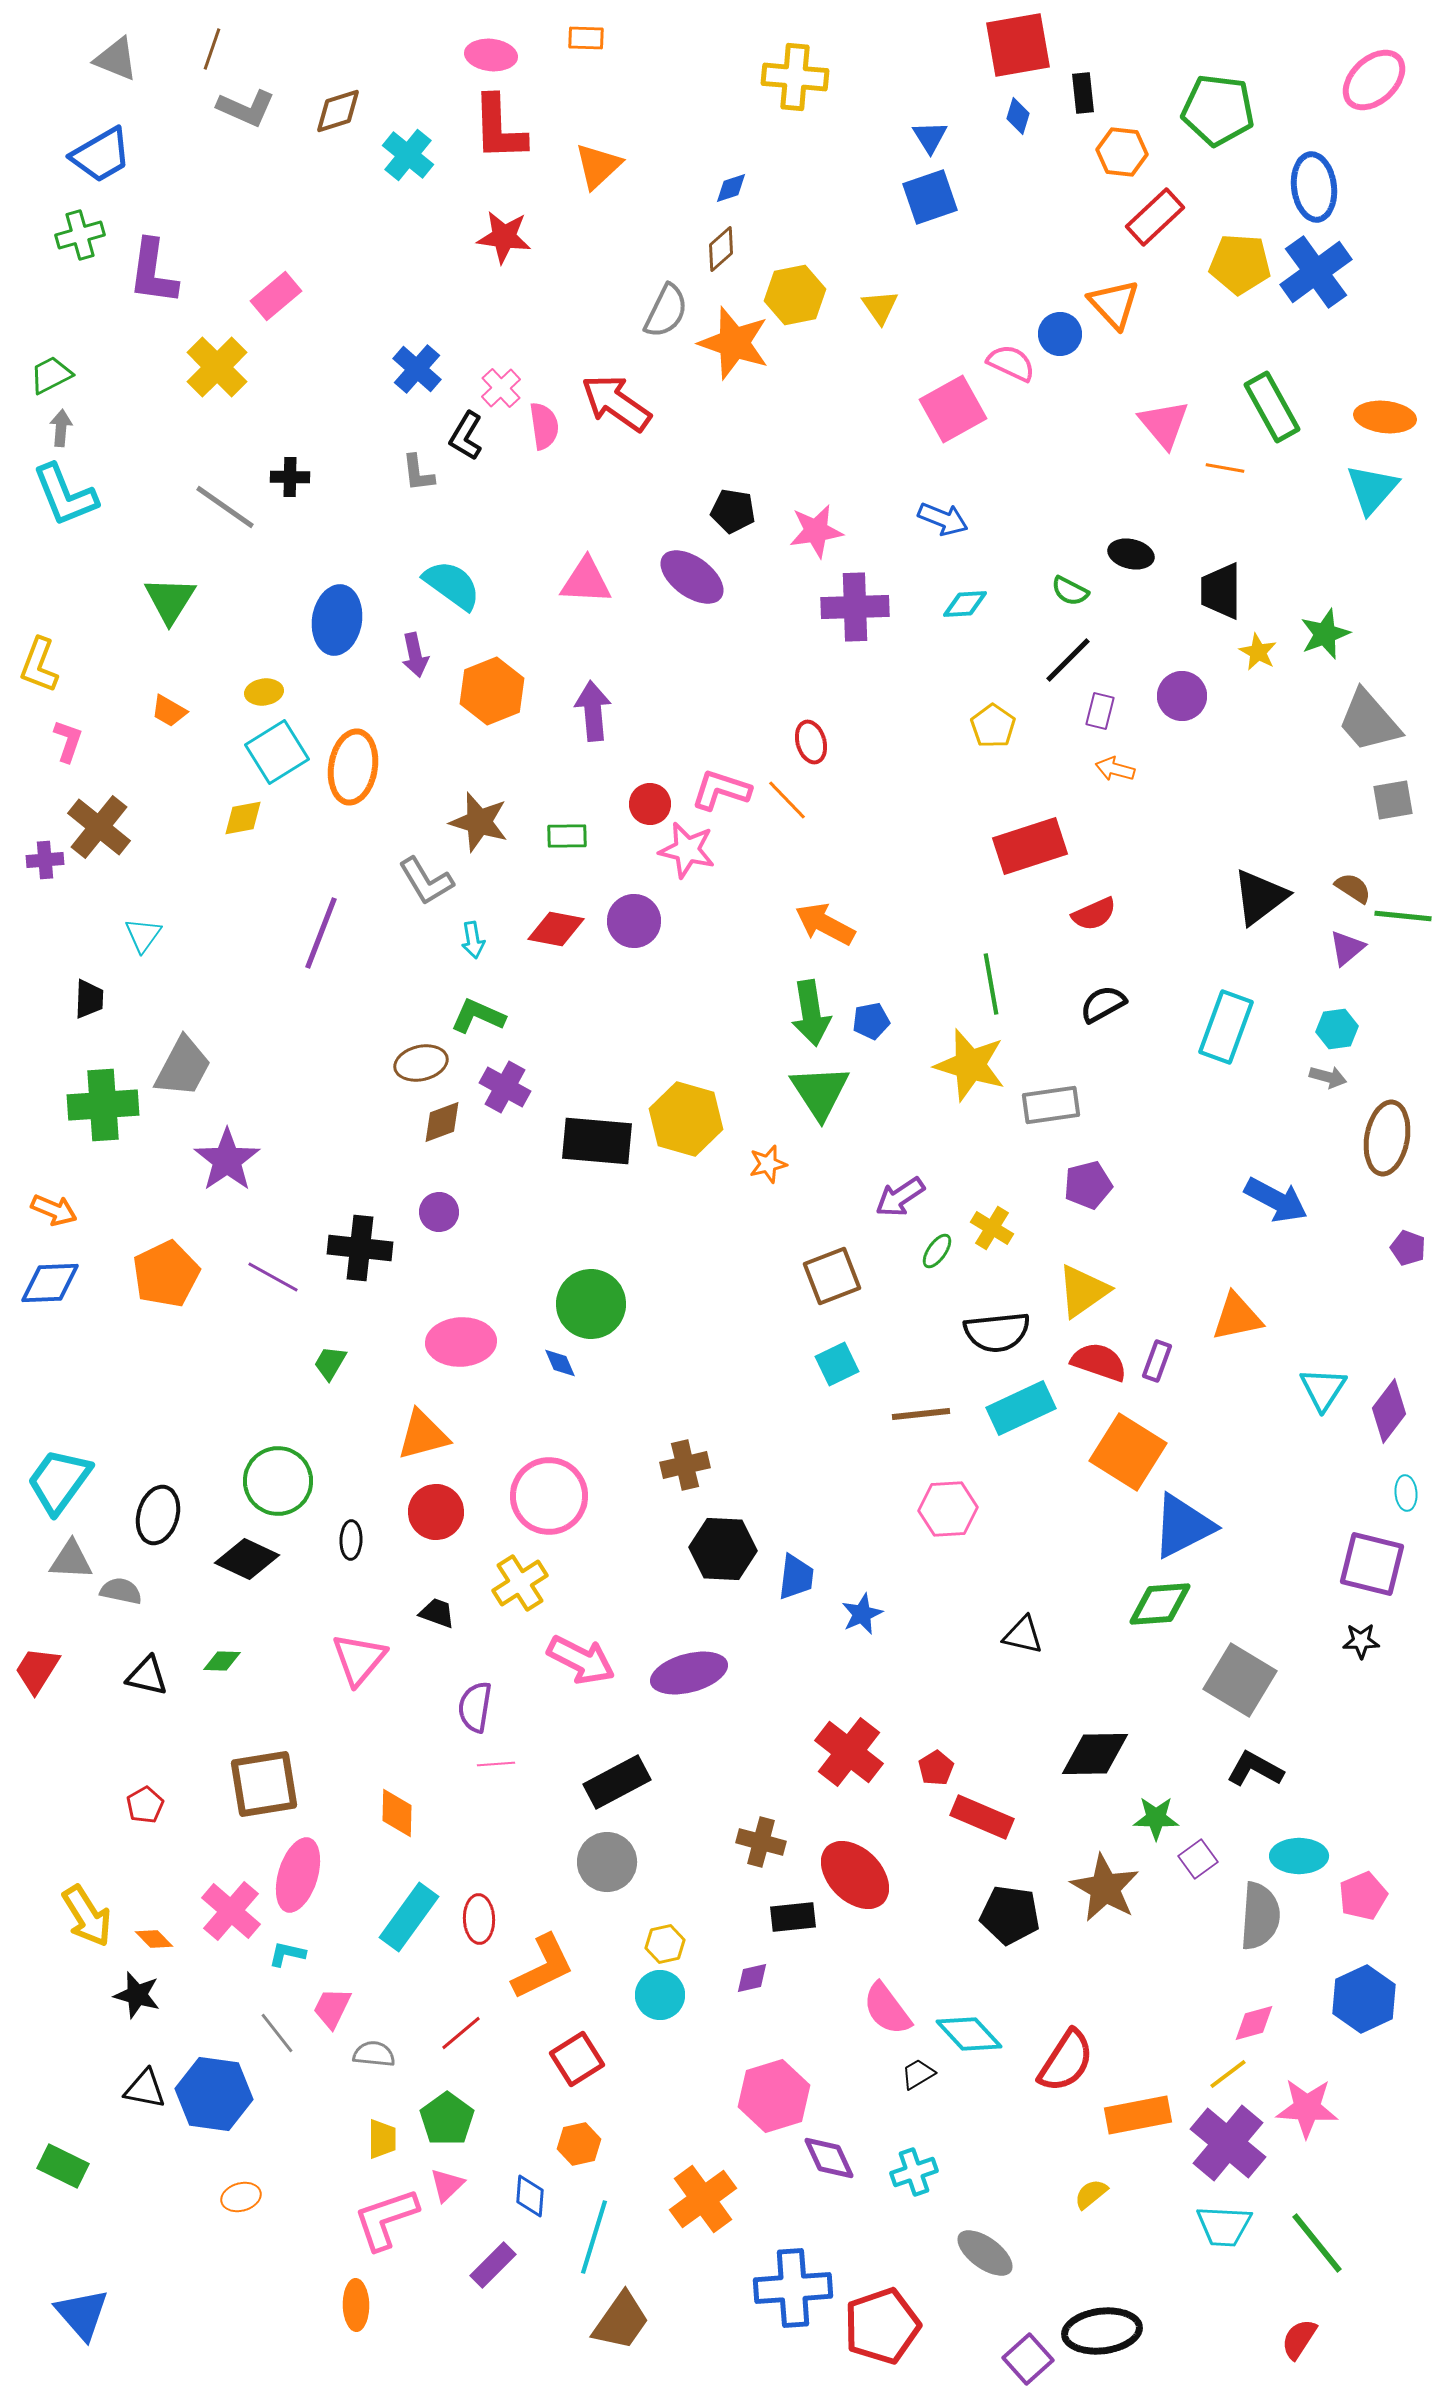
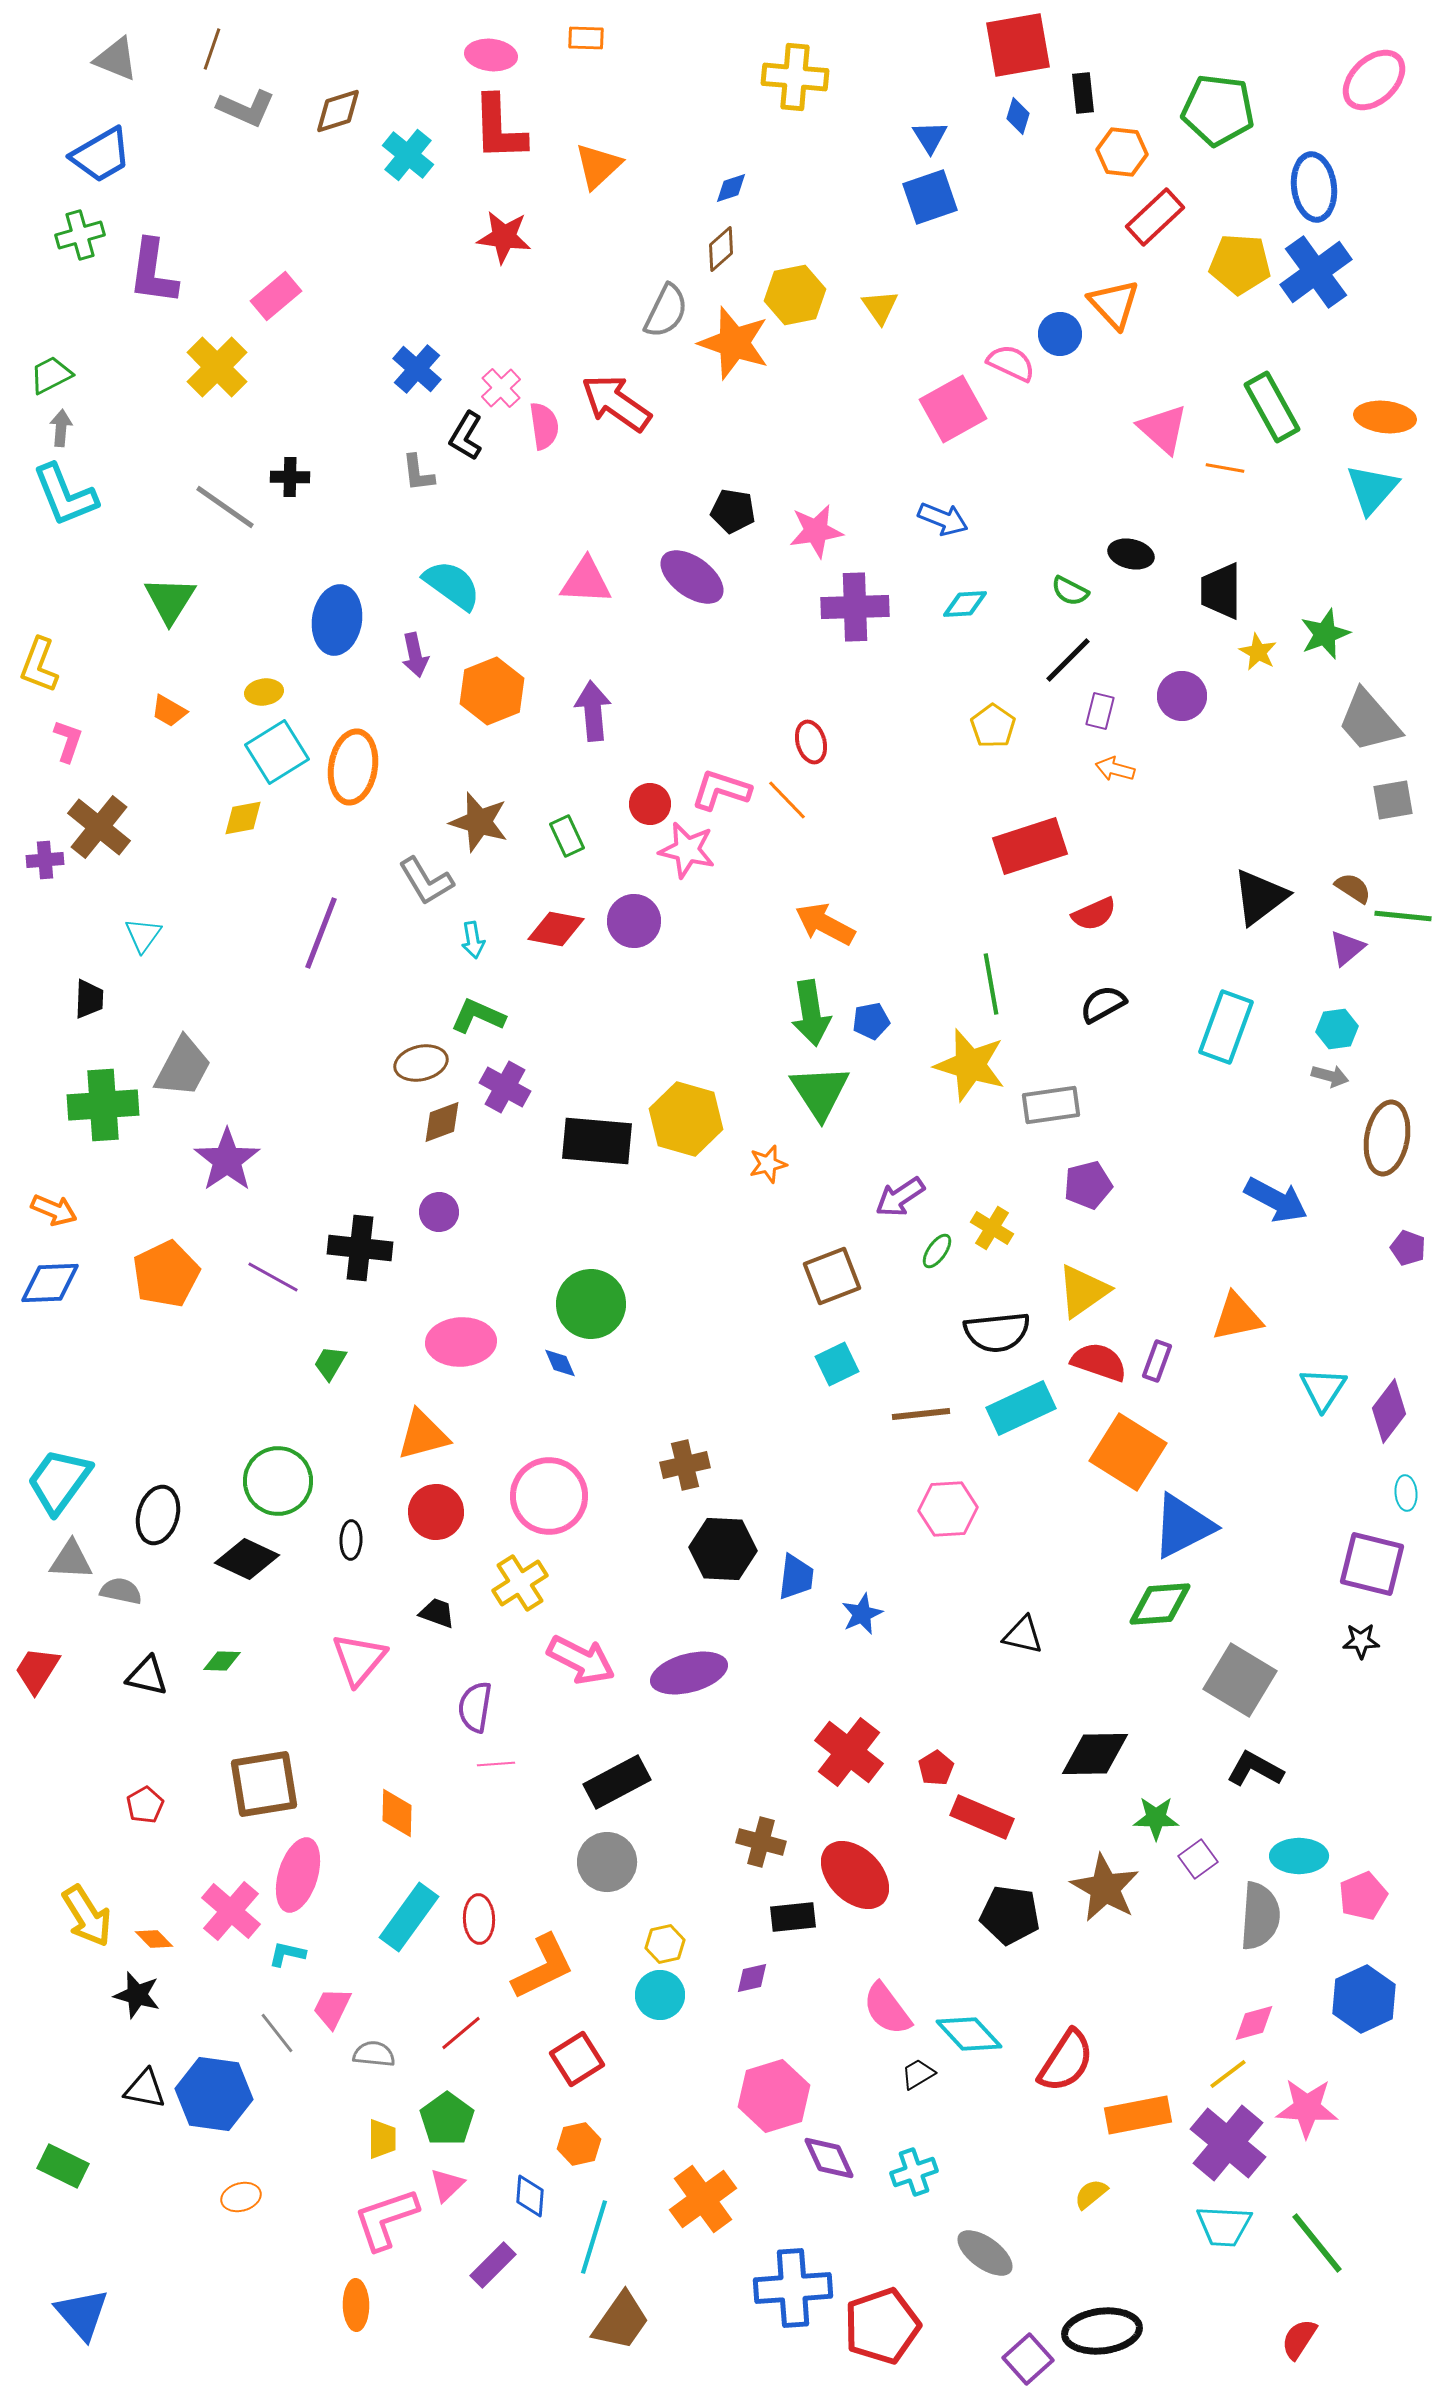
pink triangle at (1164, 424): moved 1 px left, 5 px down; rotated 8 degrees counterclockwise
green rectangle at (567, 836): rotated 66 degrees clockwise
gray arrow at (1328, 1077): moved 2 px right, 1 px up
